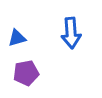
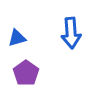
purple pentagon: rotated 25 degrees counterclockwise
